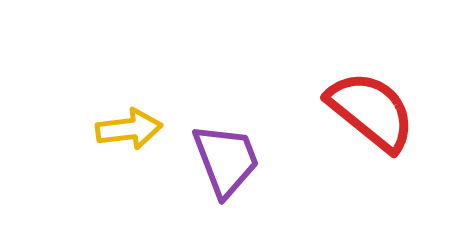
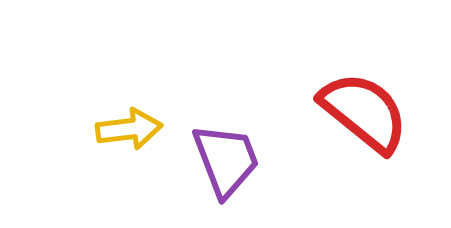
red semicircle: moved 7 px left, 1 px down
